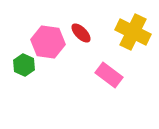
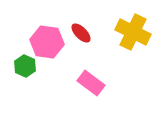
pink hexagon: moved 1 px left
green hexagon: moved 1 px right, 1 px down
pink rectangle: moved 18 px left, 8 px down
